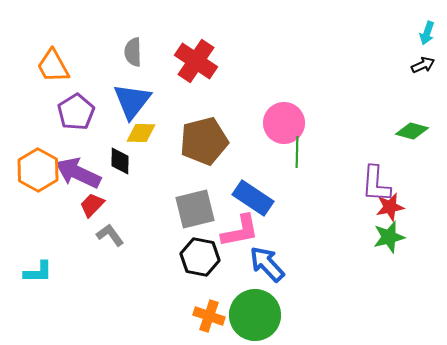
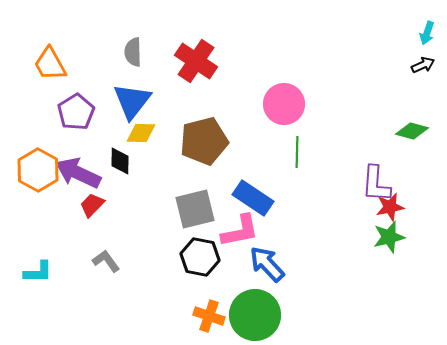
orange trapezoid: moved 3 px left, 2 px up
pink circle: moved 19 px up
gray L-shape: moved 4 px left, 26 px down
